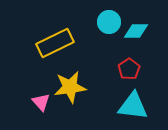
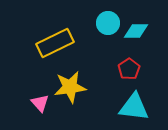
cyan circle: moved 1 px left, 1 px down
pink triangle: moved 1 px left, 1 px down
cyan triangle: moved 1 px right, 1 px down
